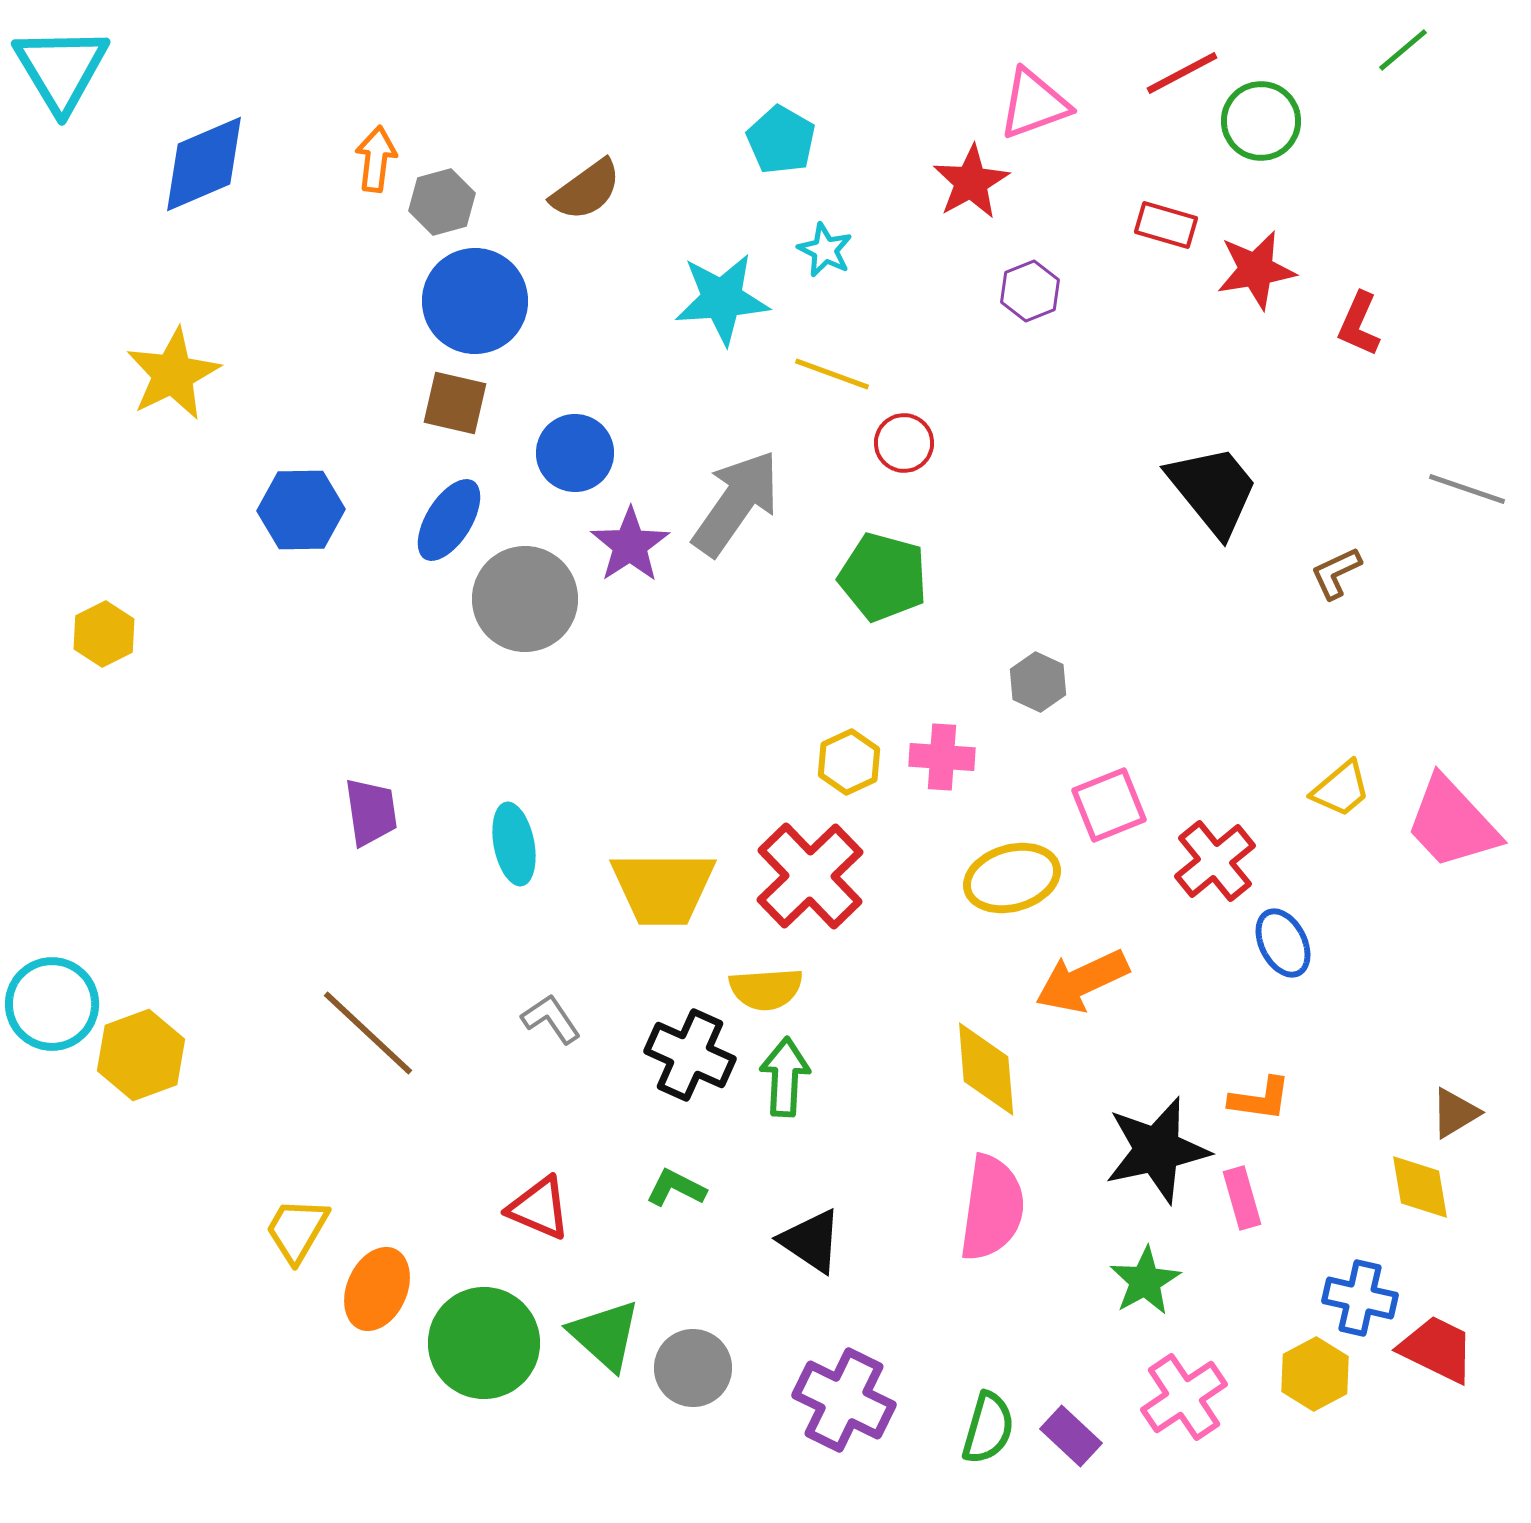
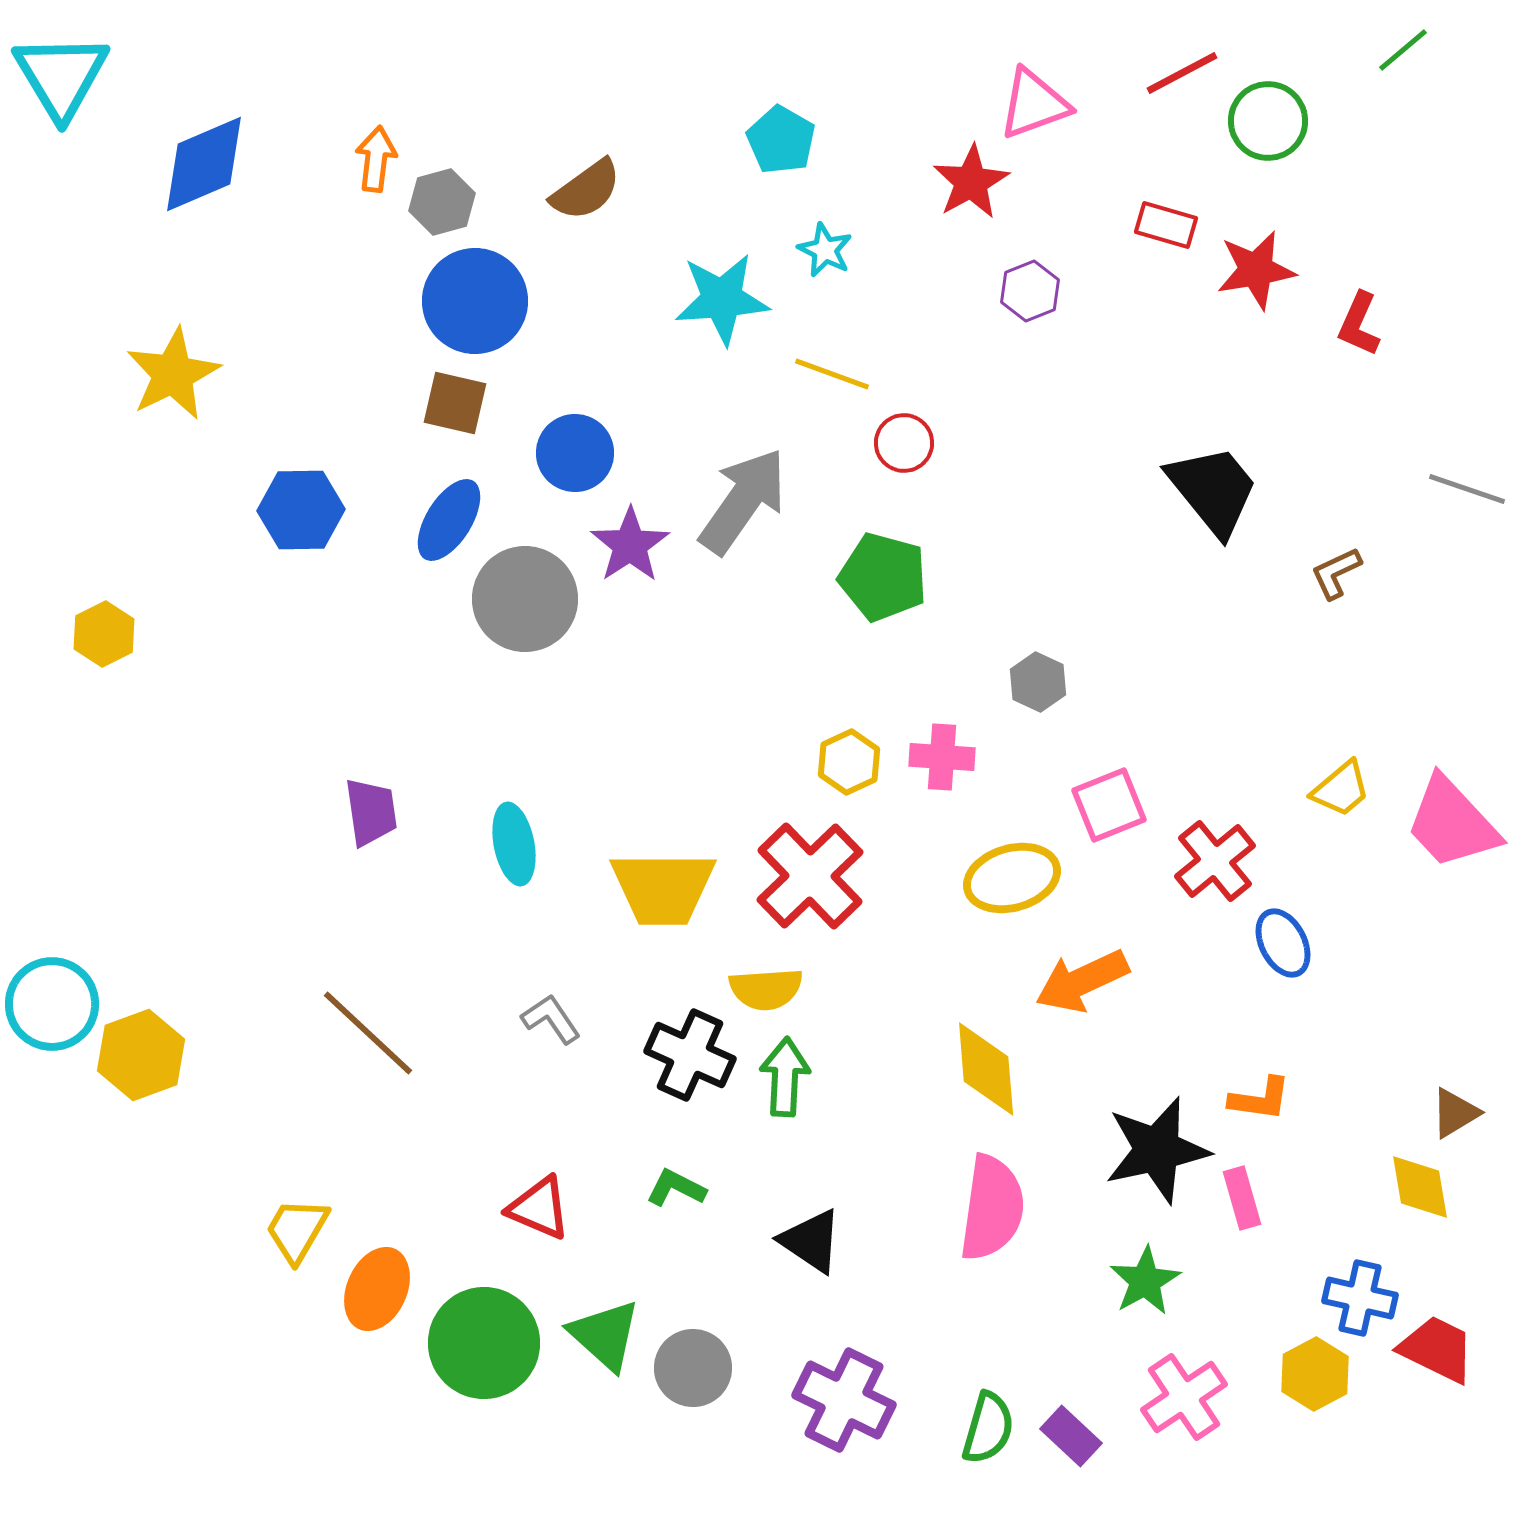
cyan triangle at (61, 69): moved 7 px down
green circle at (1261, 121): moved 7 px right
gray arrow at (736, 503): moved 7 px right, 2 px up
